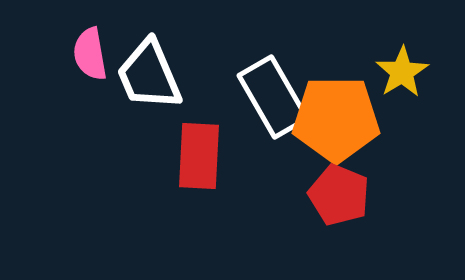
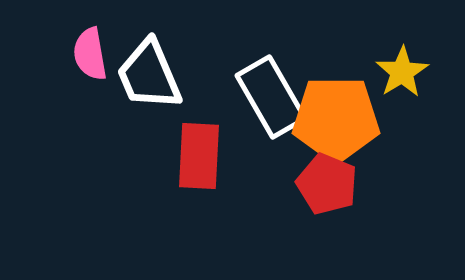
white rectangle: moved 2 px left
red pentagon: moved 12 px left, 11 px up
